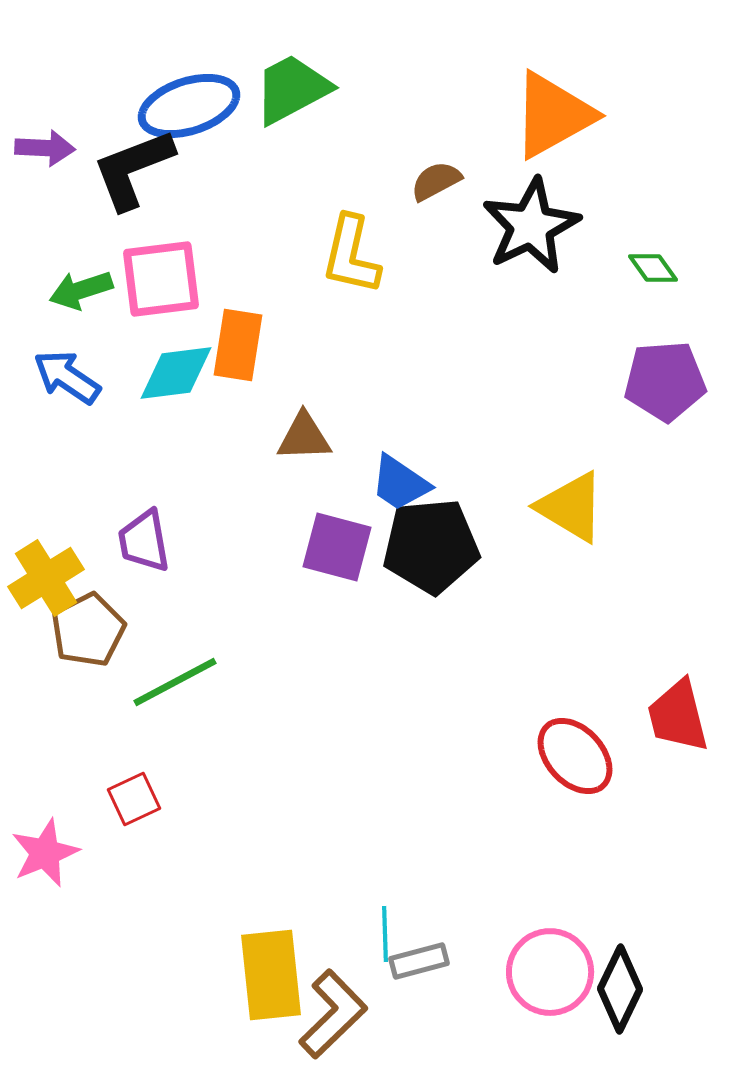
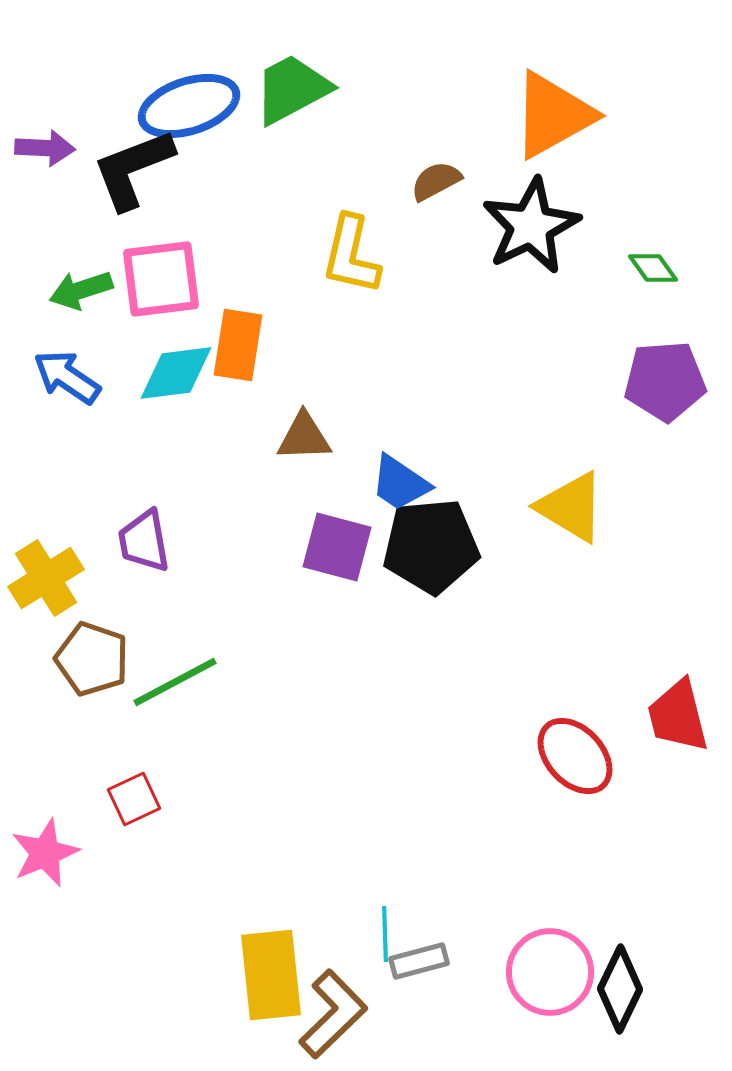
brown pentagon: moved 4 px right, 29 px down; rotated 26 degrees counterclockwise
